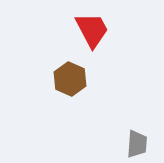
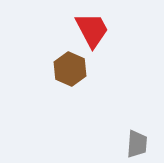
brown hexagon: moved 10 px up
